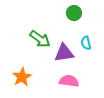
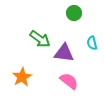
cyan semicircle: moved 6 px right
purple triangle: rotated 15 degrees clockwise
pink semicircle: rotated 30 degrees clockwise
